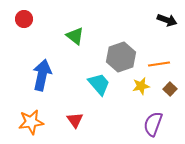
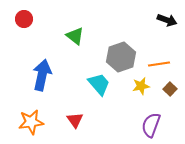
purple semicircle: moved 2 px left, 1 px down
